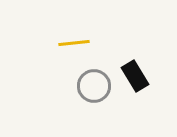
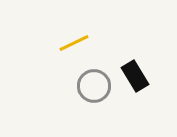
yellow line: rotated 20 degrees counterclockwise
